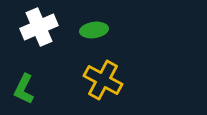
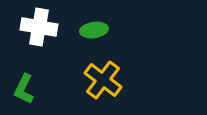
white cross: rotated 33 degrees clockwise
yellow cross: rotated 9 degrees clockwise
